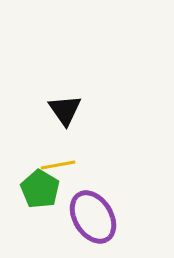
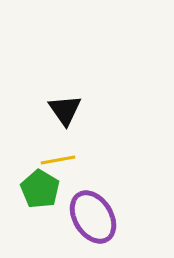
yellow line: moved 5 px up
